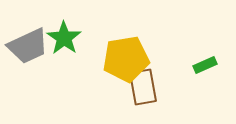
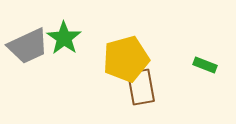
yellow pentagon: rotated 6 degrees counterclockwise
green rectangle: rotated 45 degrees clockwise
brown rectangle: moved 2 px left
